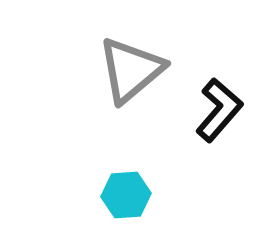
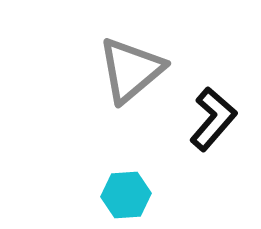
black L-shape: moved 6 px left, 9 px down
